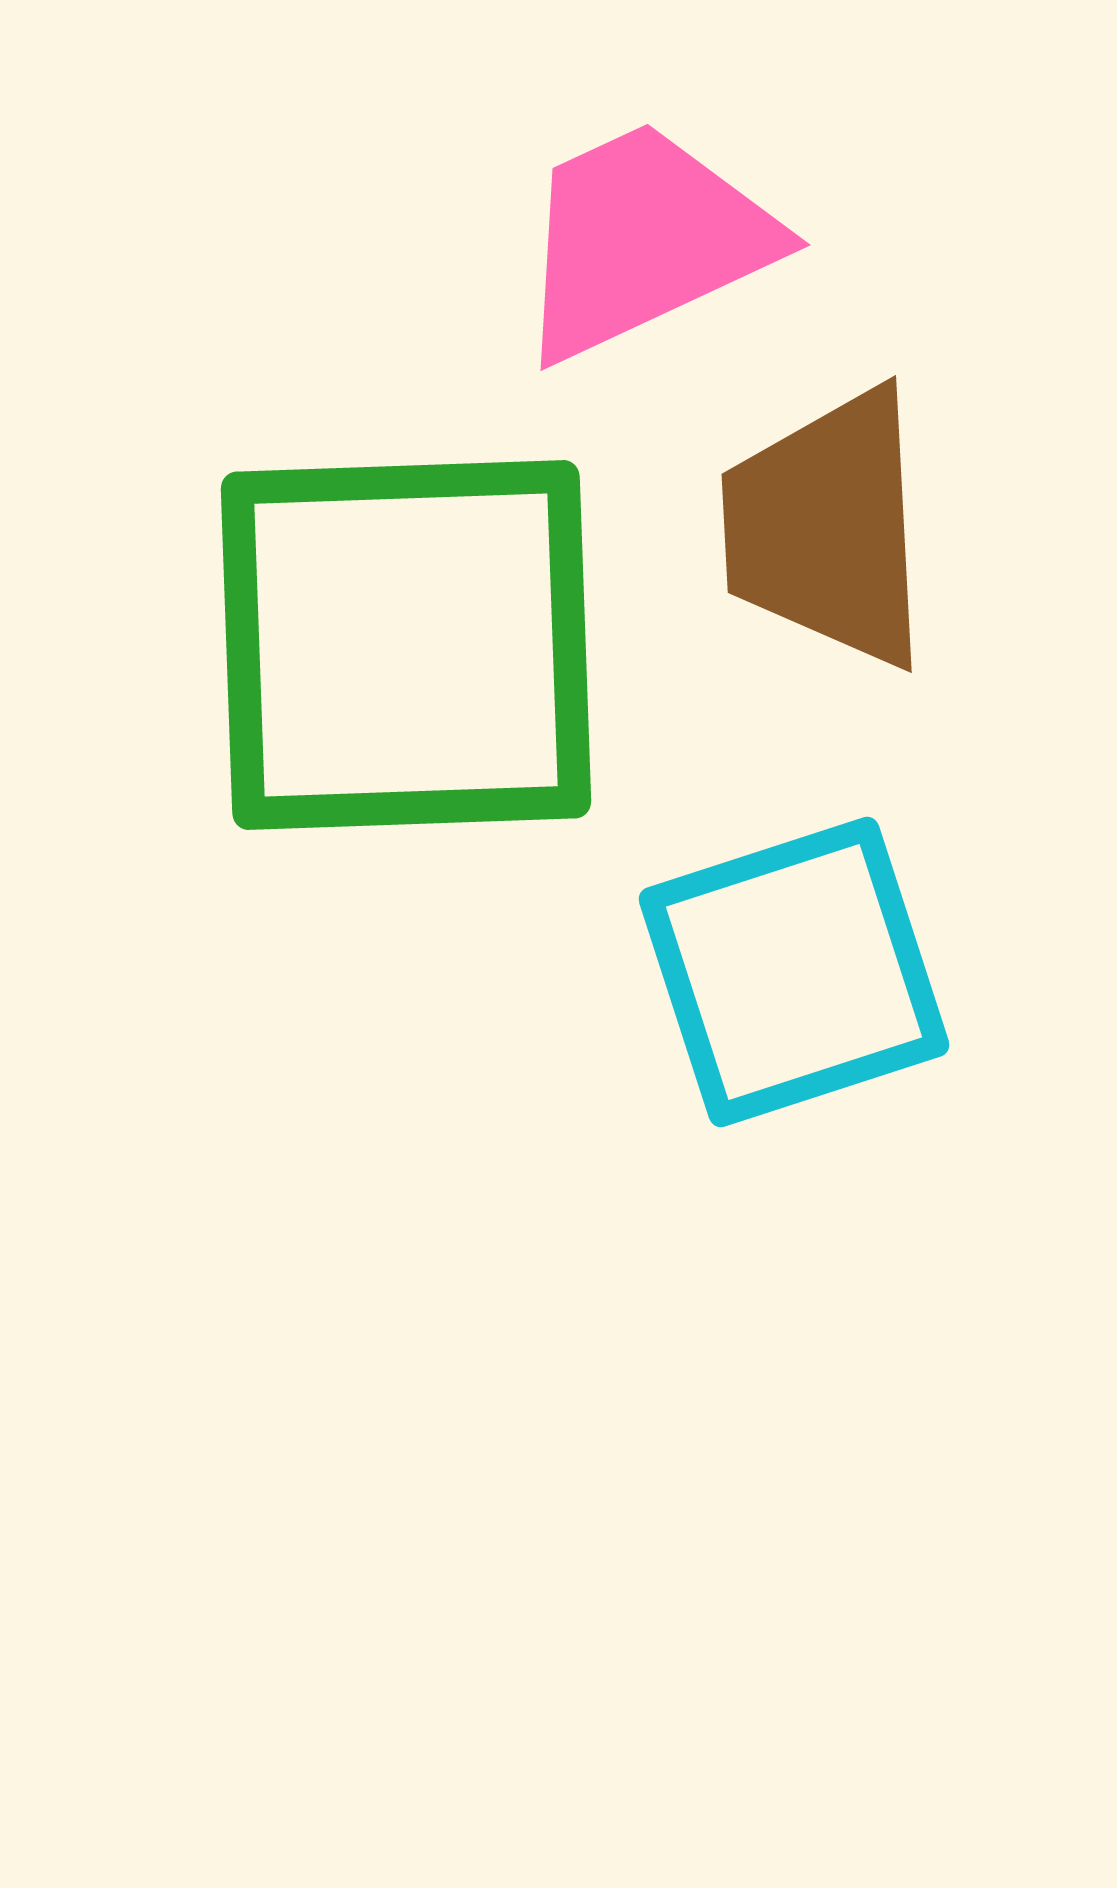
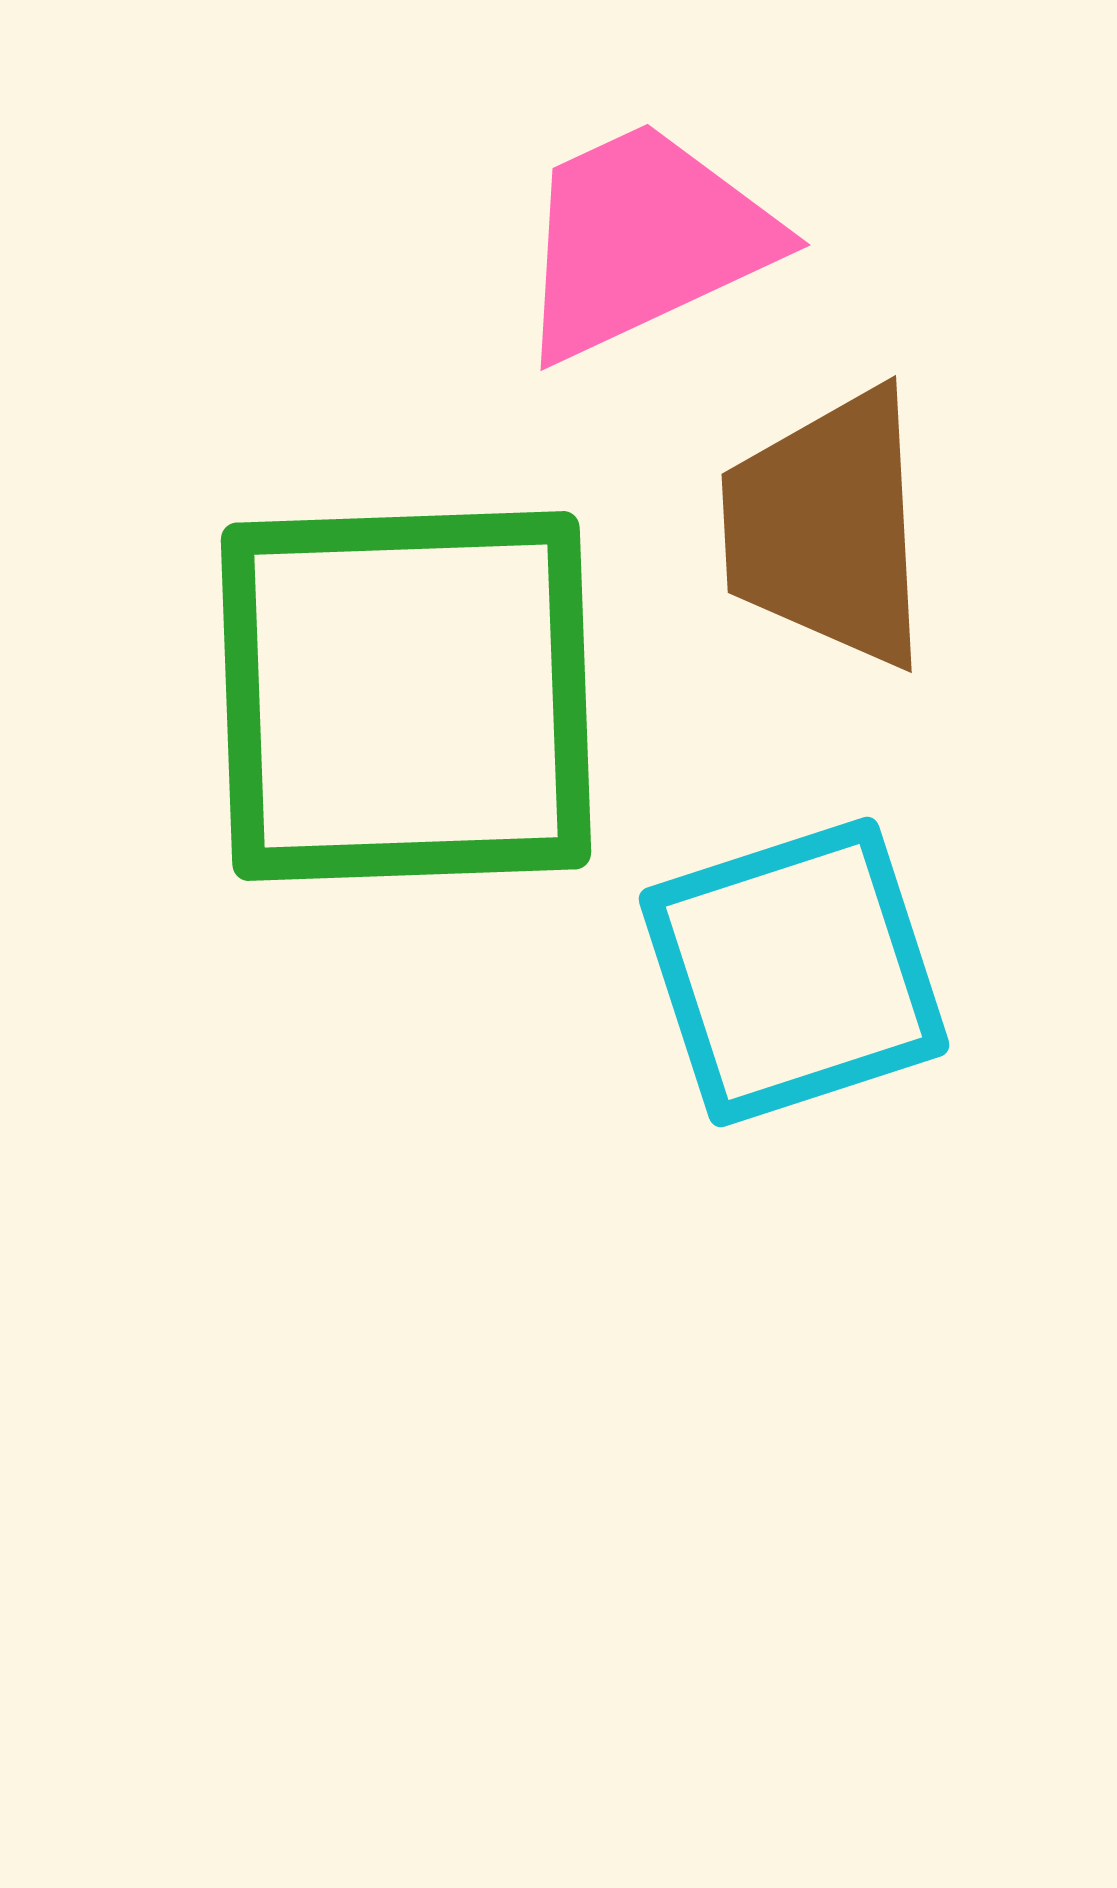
green square: moved 51 px down
